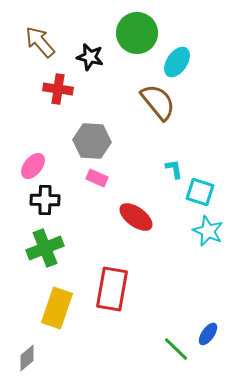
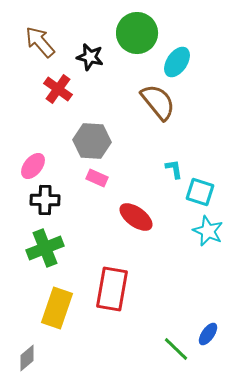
red cross: rotated 28 degrees clockwise
